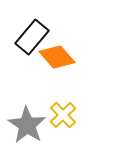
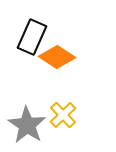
black rectangle: rotated 16 degrees counterclockwise
orange diamond: rotated 15 degrees counterclockwise
